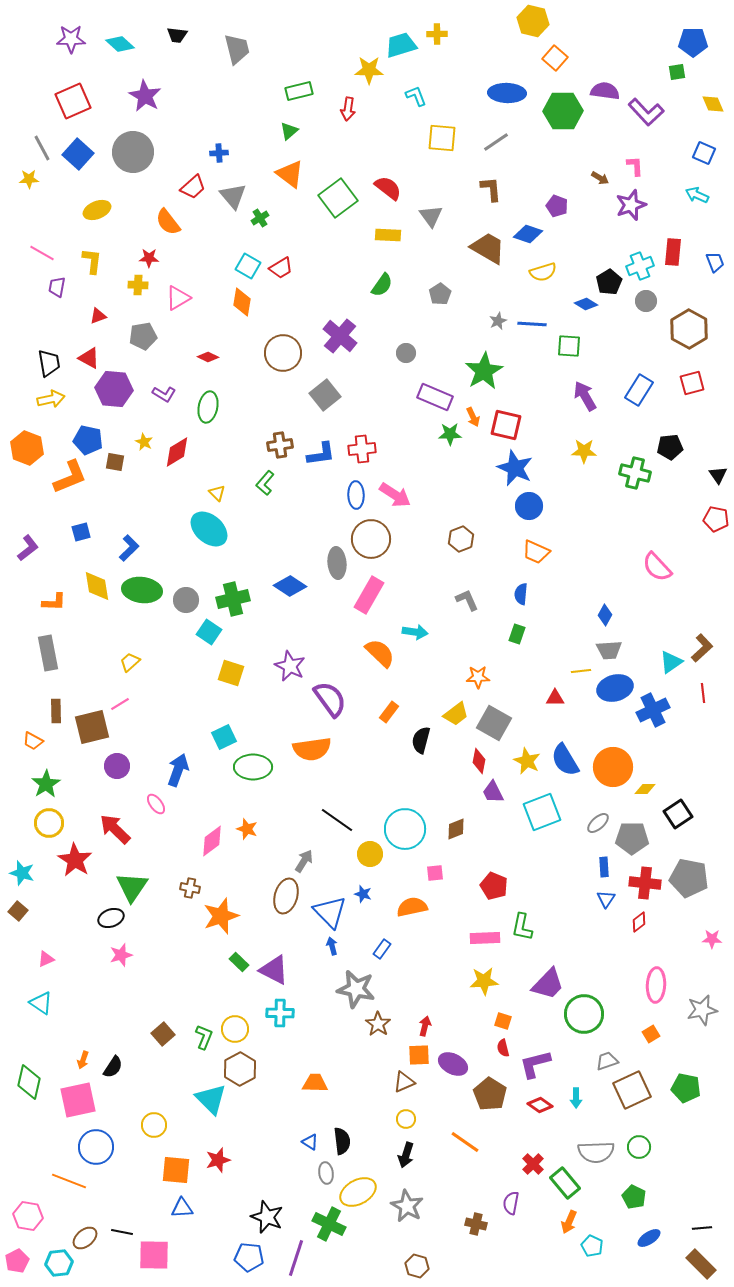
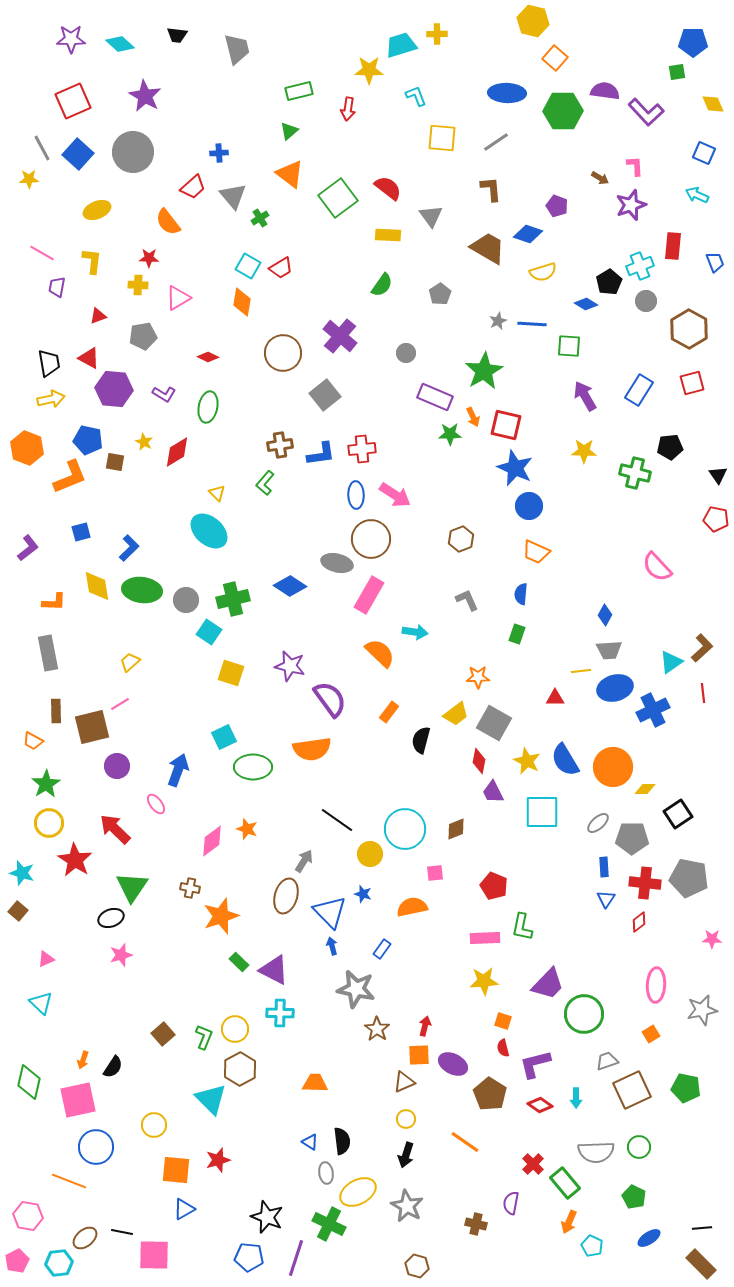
red rectangle at (673, 252): moved 6 px up
cyan ellipse at (209, 529): moved 2 px down
gray ellipse at (337, 563): rotated 72 degrees counterclockwise
purple star at (290, 666): rotated 12 degrees counterclockwise
cyan square at (542, 812): rotated 21 degrees clockwise
cyan triangle at (41, 1003): rotated 10 degrees clockwise
brown star at (378, 1024): moved 1 px left, 5 px down
blue triangle at (182, 1208): moved 2 px right, 1 px down; rotated 25 degrees counterclockwise
